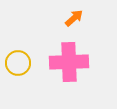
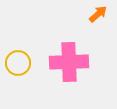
orange arrow: moved 24 px right, 4 px up
